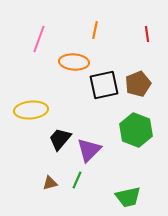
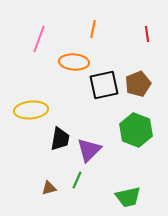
orange line: moved 2 px left, 1 px up
black trapezoid: rotated 150 degrees clockwise
brown triangle: moved 1 px left, 5 px down
